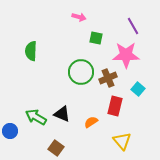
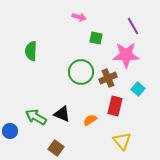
orange semicircle: moved 1 px left, 2 px up
